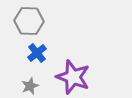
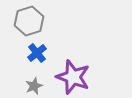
gray hexagon: rotated 20 degrees counterclockwise
gray star: moved 4 px right
